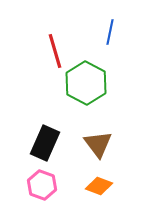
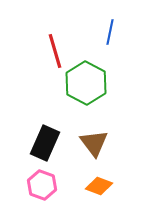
brown triangle: moved 4 px left, 1 px up
